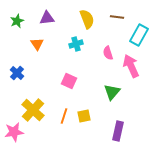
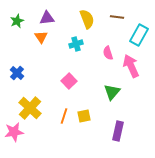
orange triangle: moved 4 px right, 7 px up
pink square: rotated 21 degrees clockwise
yellow cross: moved 3 px left, 2 px up
